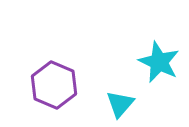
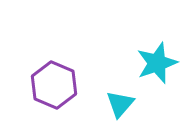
cyan star: moved 2 px left, 1 px down; rotated 27 degrees clockwise
